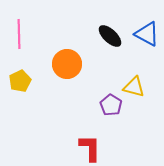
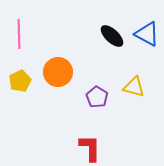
black ellipse: moved 2 px right
orange circle: moved 9 px left, 8 px down
purple pentagon: moved 14 px left, 8 px up
